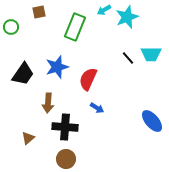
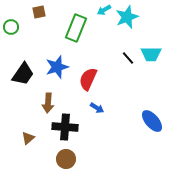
green rectangle: moved 1 px right, 1 px down
